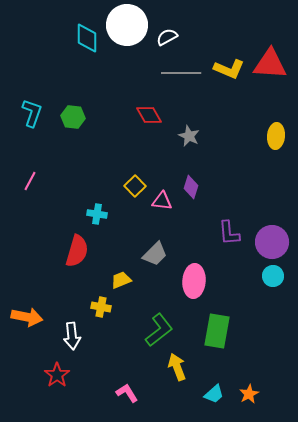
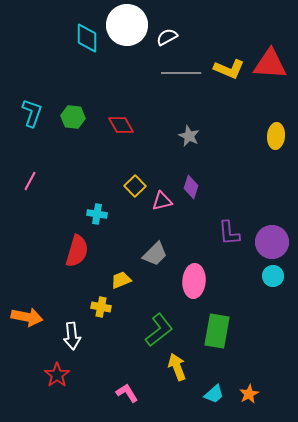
red diamond: moved 28 px left, 10 px down
pink triangle: rotated 20 degrees counterclockwise
